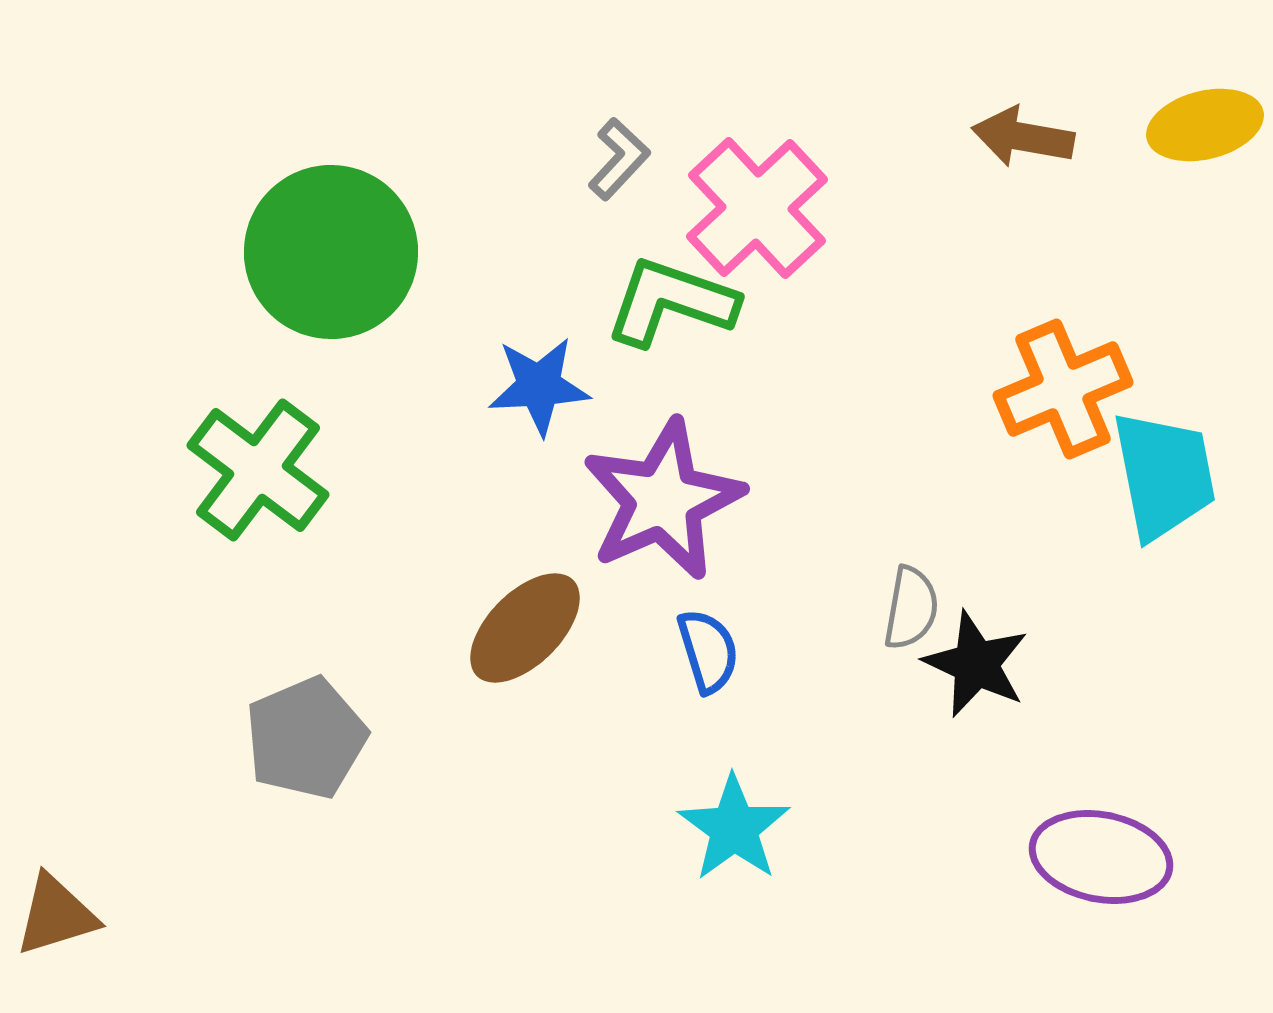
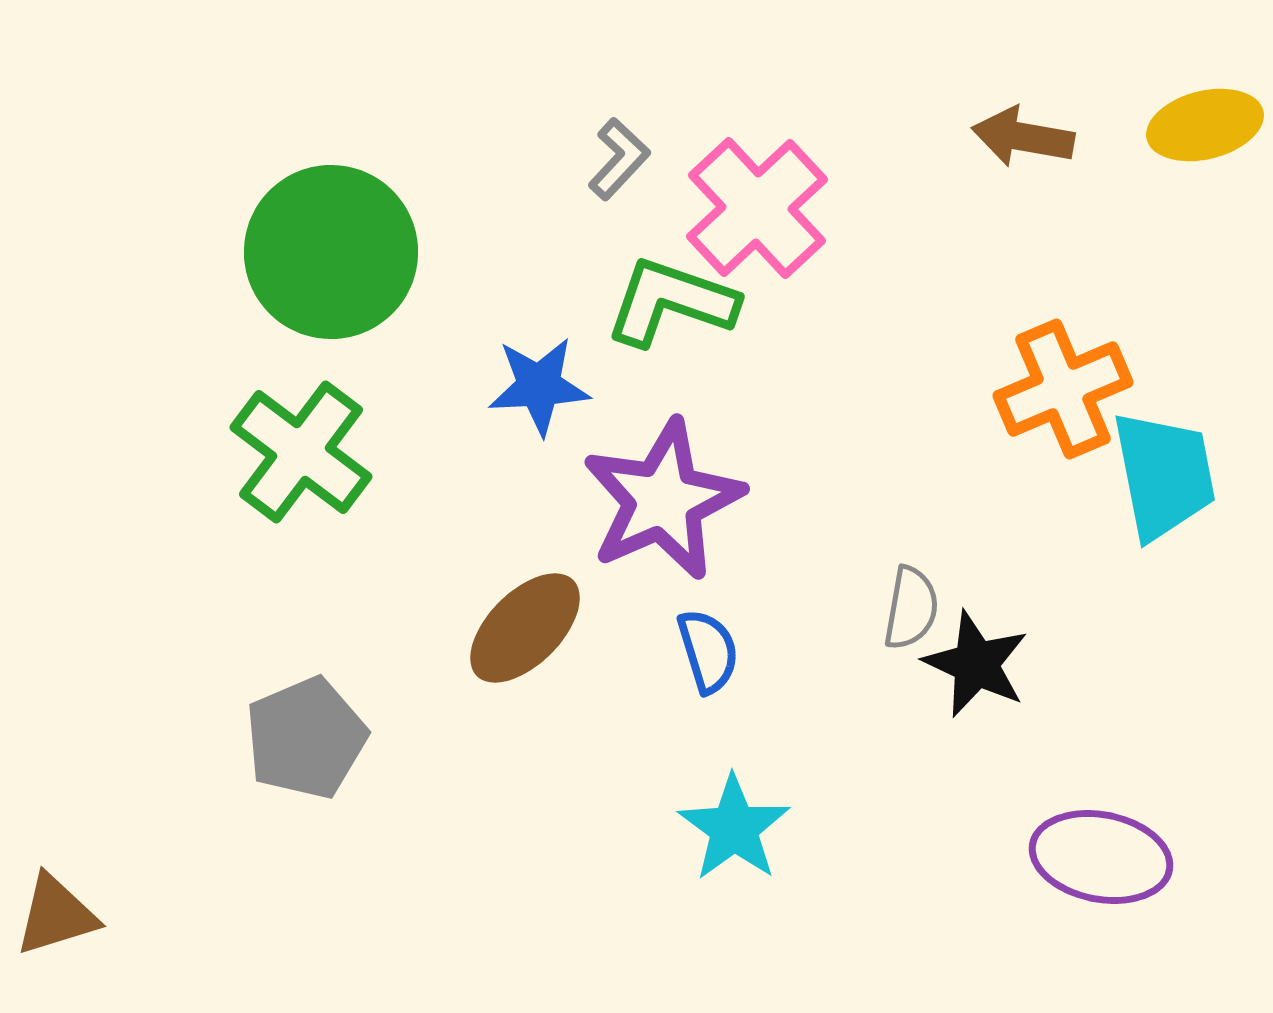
green cross: moved 43 px right, 18 px up
